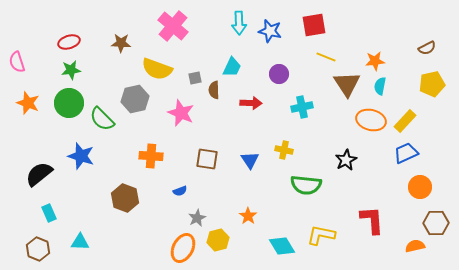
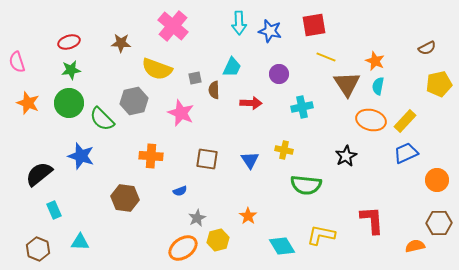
orange star at (375, 61): rotated 30 degrees clockwise
yellow pentagon at (432, 84): moved 7 px right
cyan semicircle at (380, 86): moved 2 px left
gray hexagon at (135, 99): moved 1 px left, 2 px down
black star at (346, 160): moved 4 px up
orange circle at (420, 187): moved 17 px right, 7 px up
brown hexagon at (125, 198): rotated 12 degrees counterclockwise
cyan rectangle at (49, 213): moved 5 px right, 3 px up
brown hexagon at (436, 223): moved 3 px right
orange ellipse at (183, 248): rotated 28 degrees clockwise
